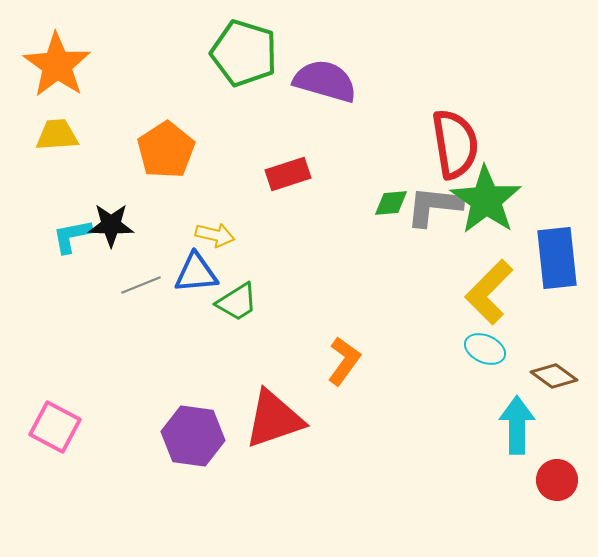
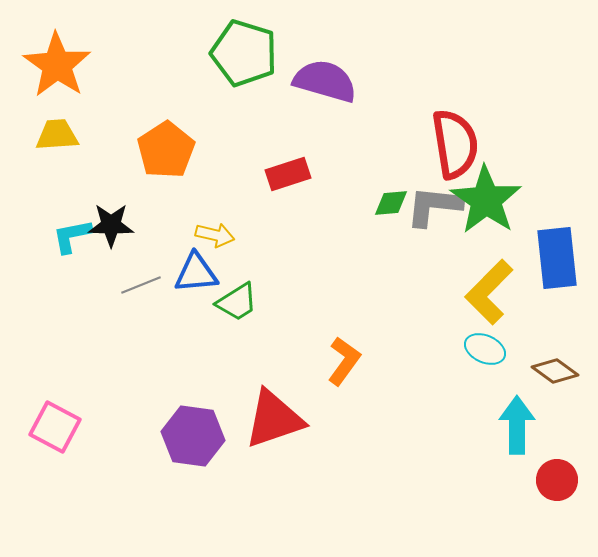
brown diamond: moved 1 px right, 5 px up
